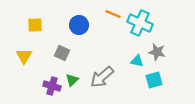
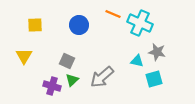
gray square: moved 5 px right, 8 px down
cyan square: moved 1 px up
